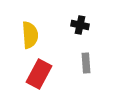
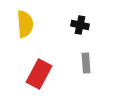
yellow semicircle: moved 5 px left, 11 px up
